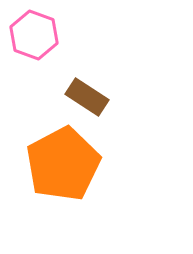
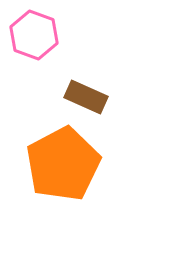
brown rectangle: moved 1 px left; rotated 9 degrees counterclockwise
